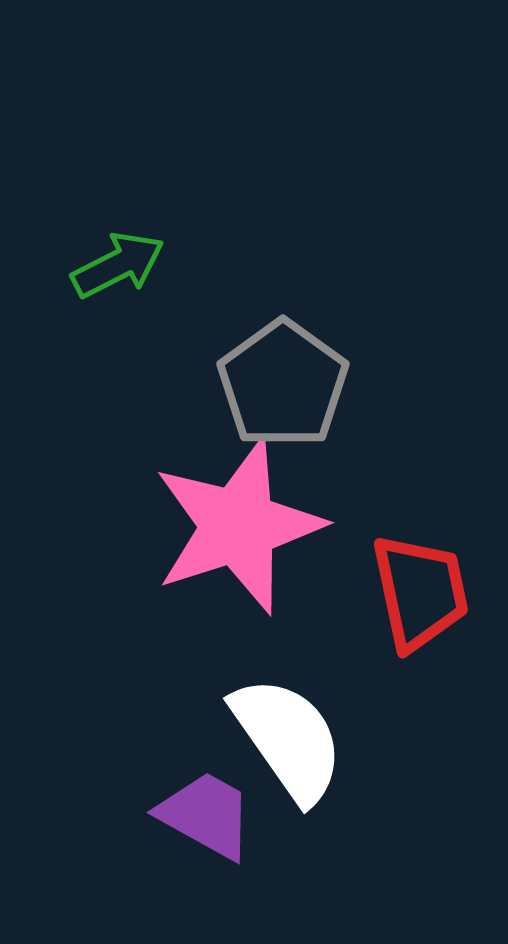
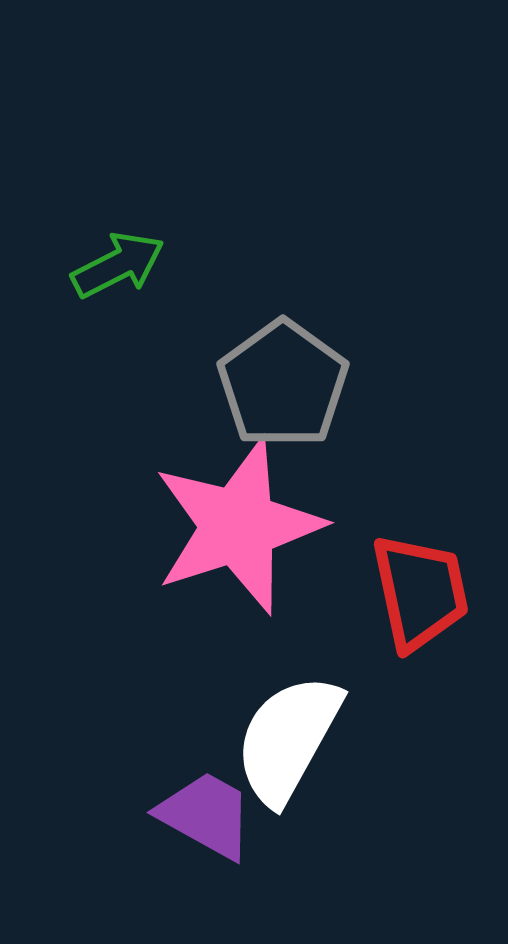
white semicircle: rotated 116 degrees counterclockwise
